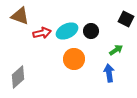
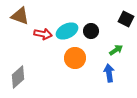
red arrow: moved 1 px right, 1 px down; rotated 24 degrees clockwise
orange circle: moved 1 px right, 1 px up
